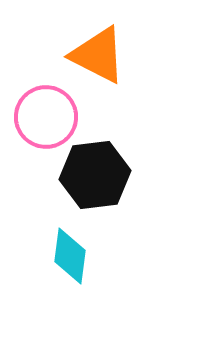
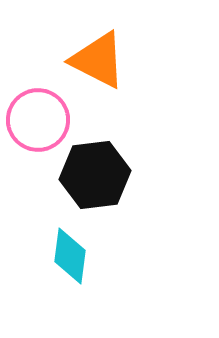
orange triangle: moved 5 px down
pink circle: moved 8 px left, 3 px down
